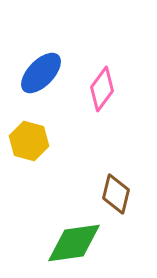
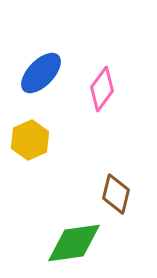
yellow hexagon: moved 1 px right, 1 px up; rotated 21 degrees clockwise
